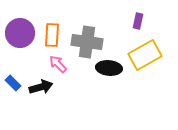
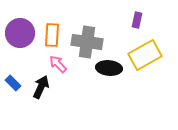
purple rectangle: moved 1 px left, 1 px up
black arrow: rotated 50 degrees counterclockwise
